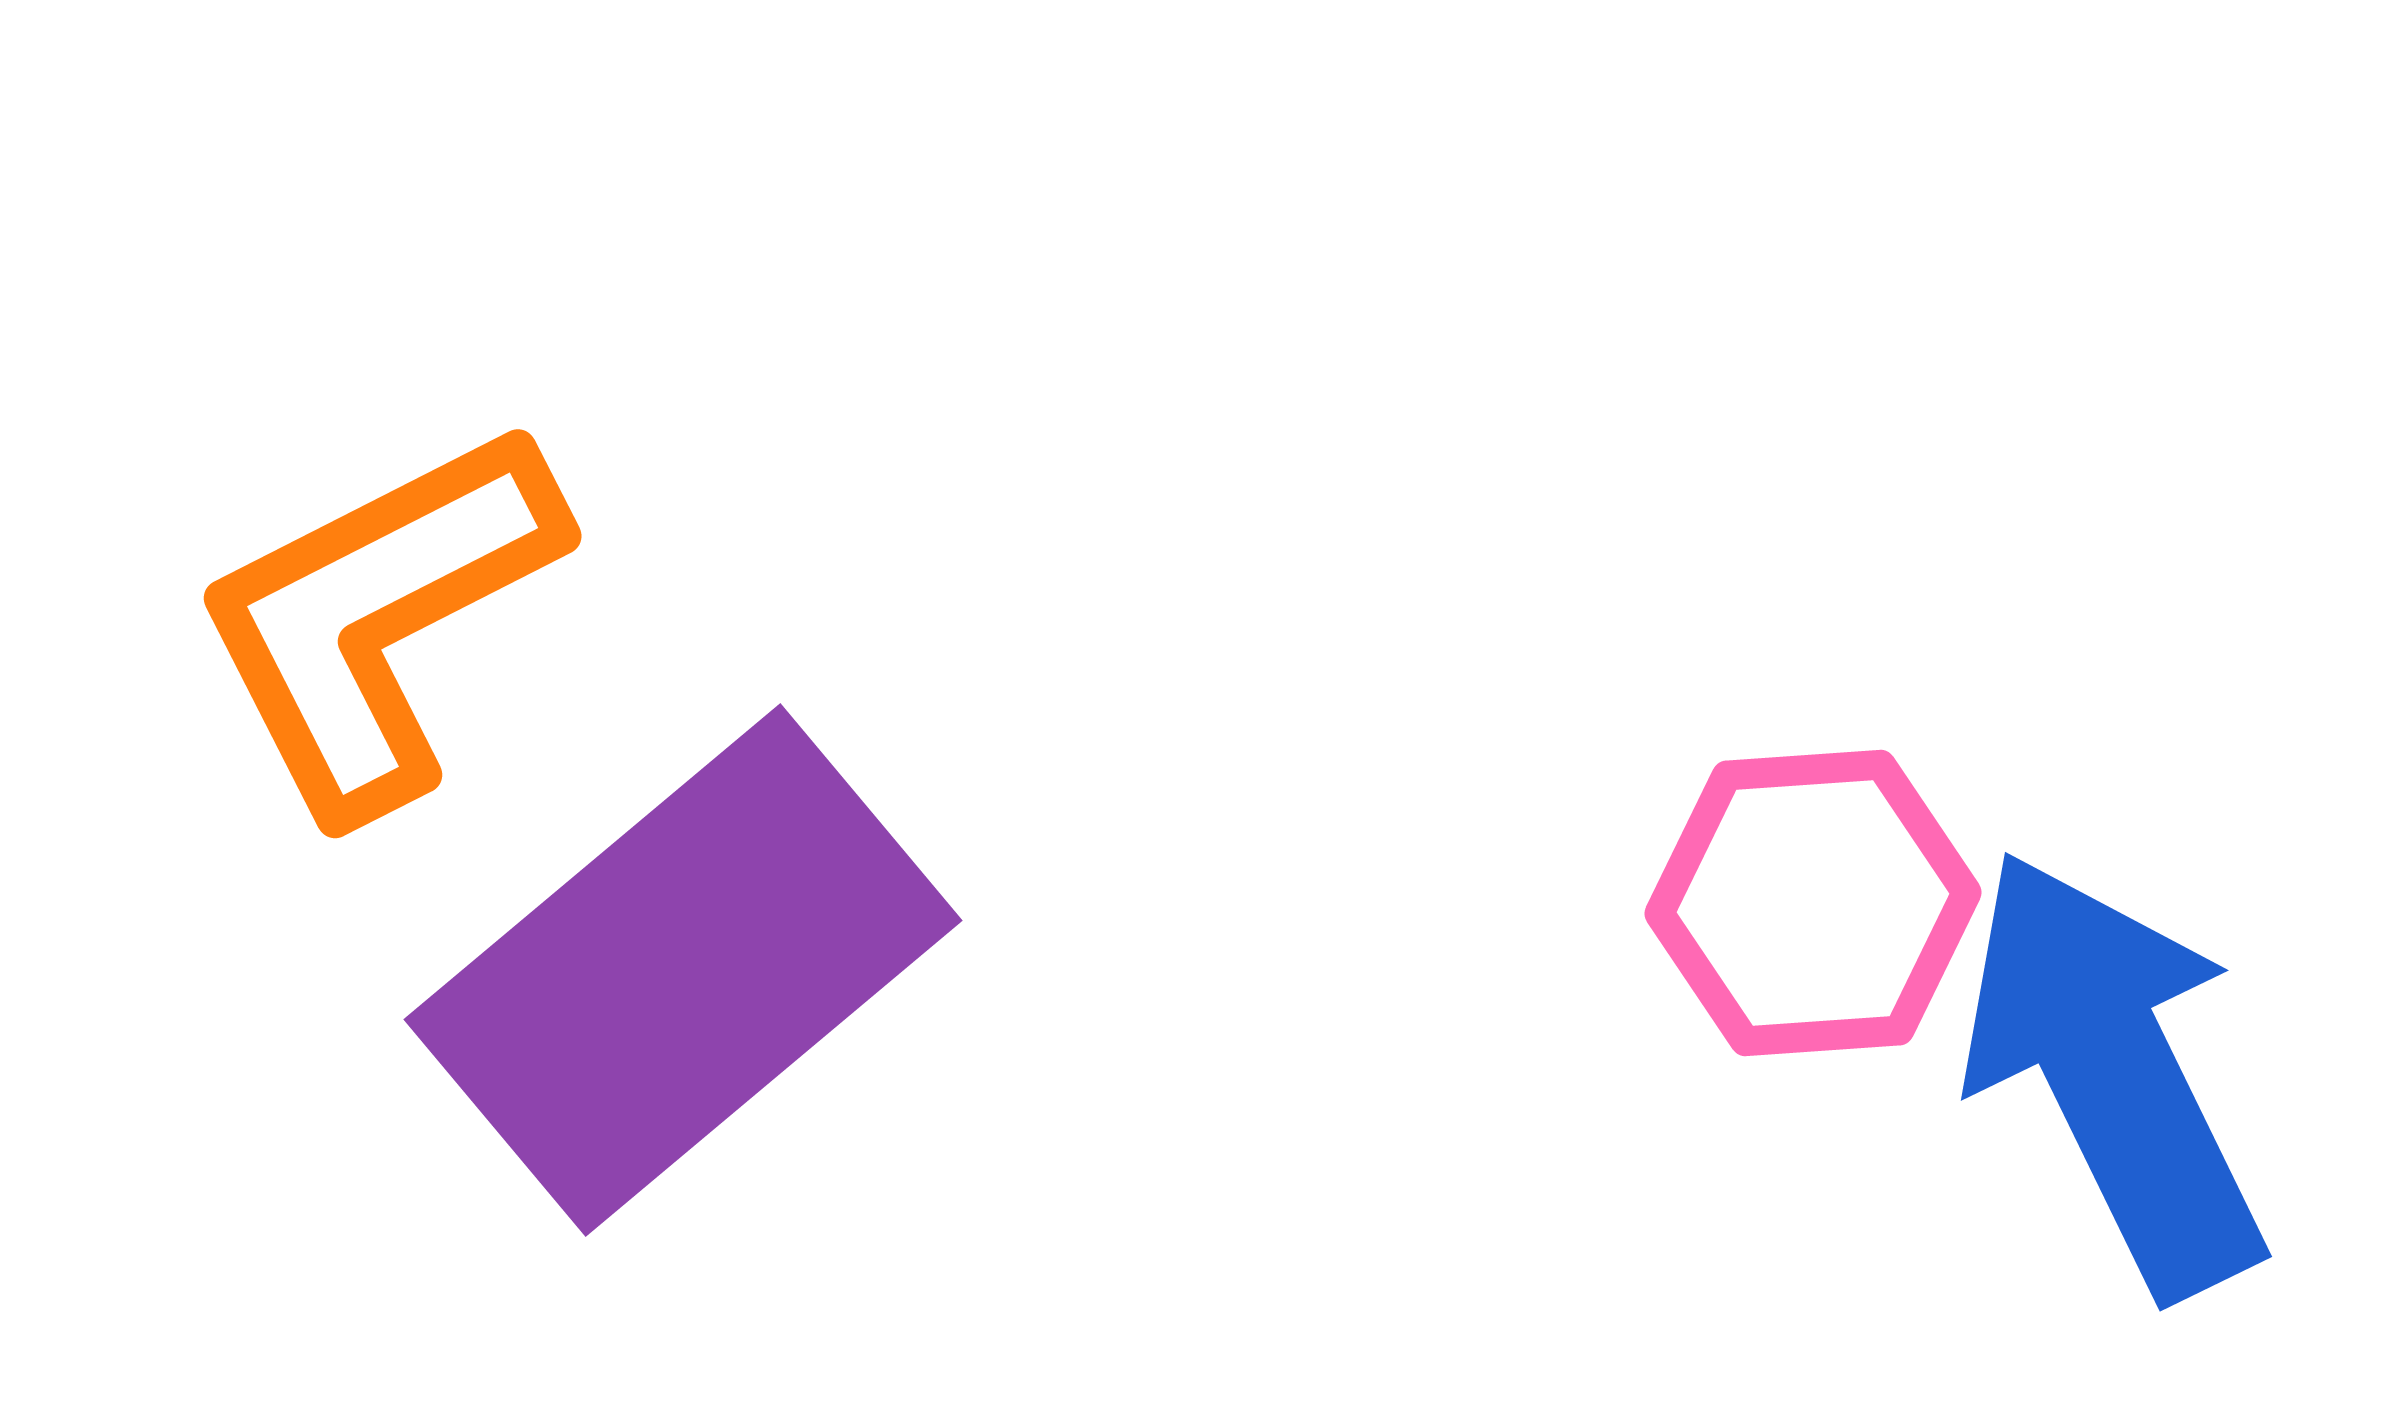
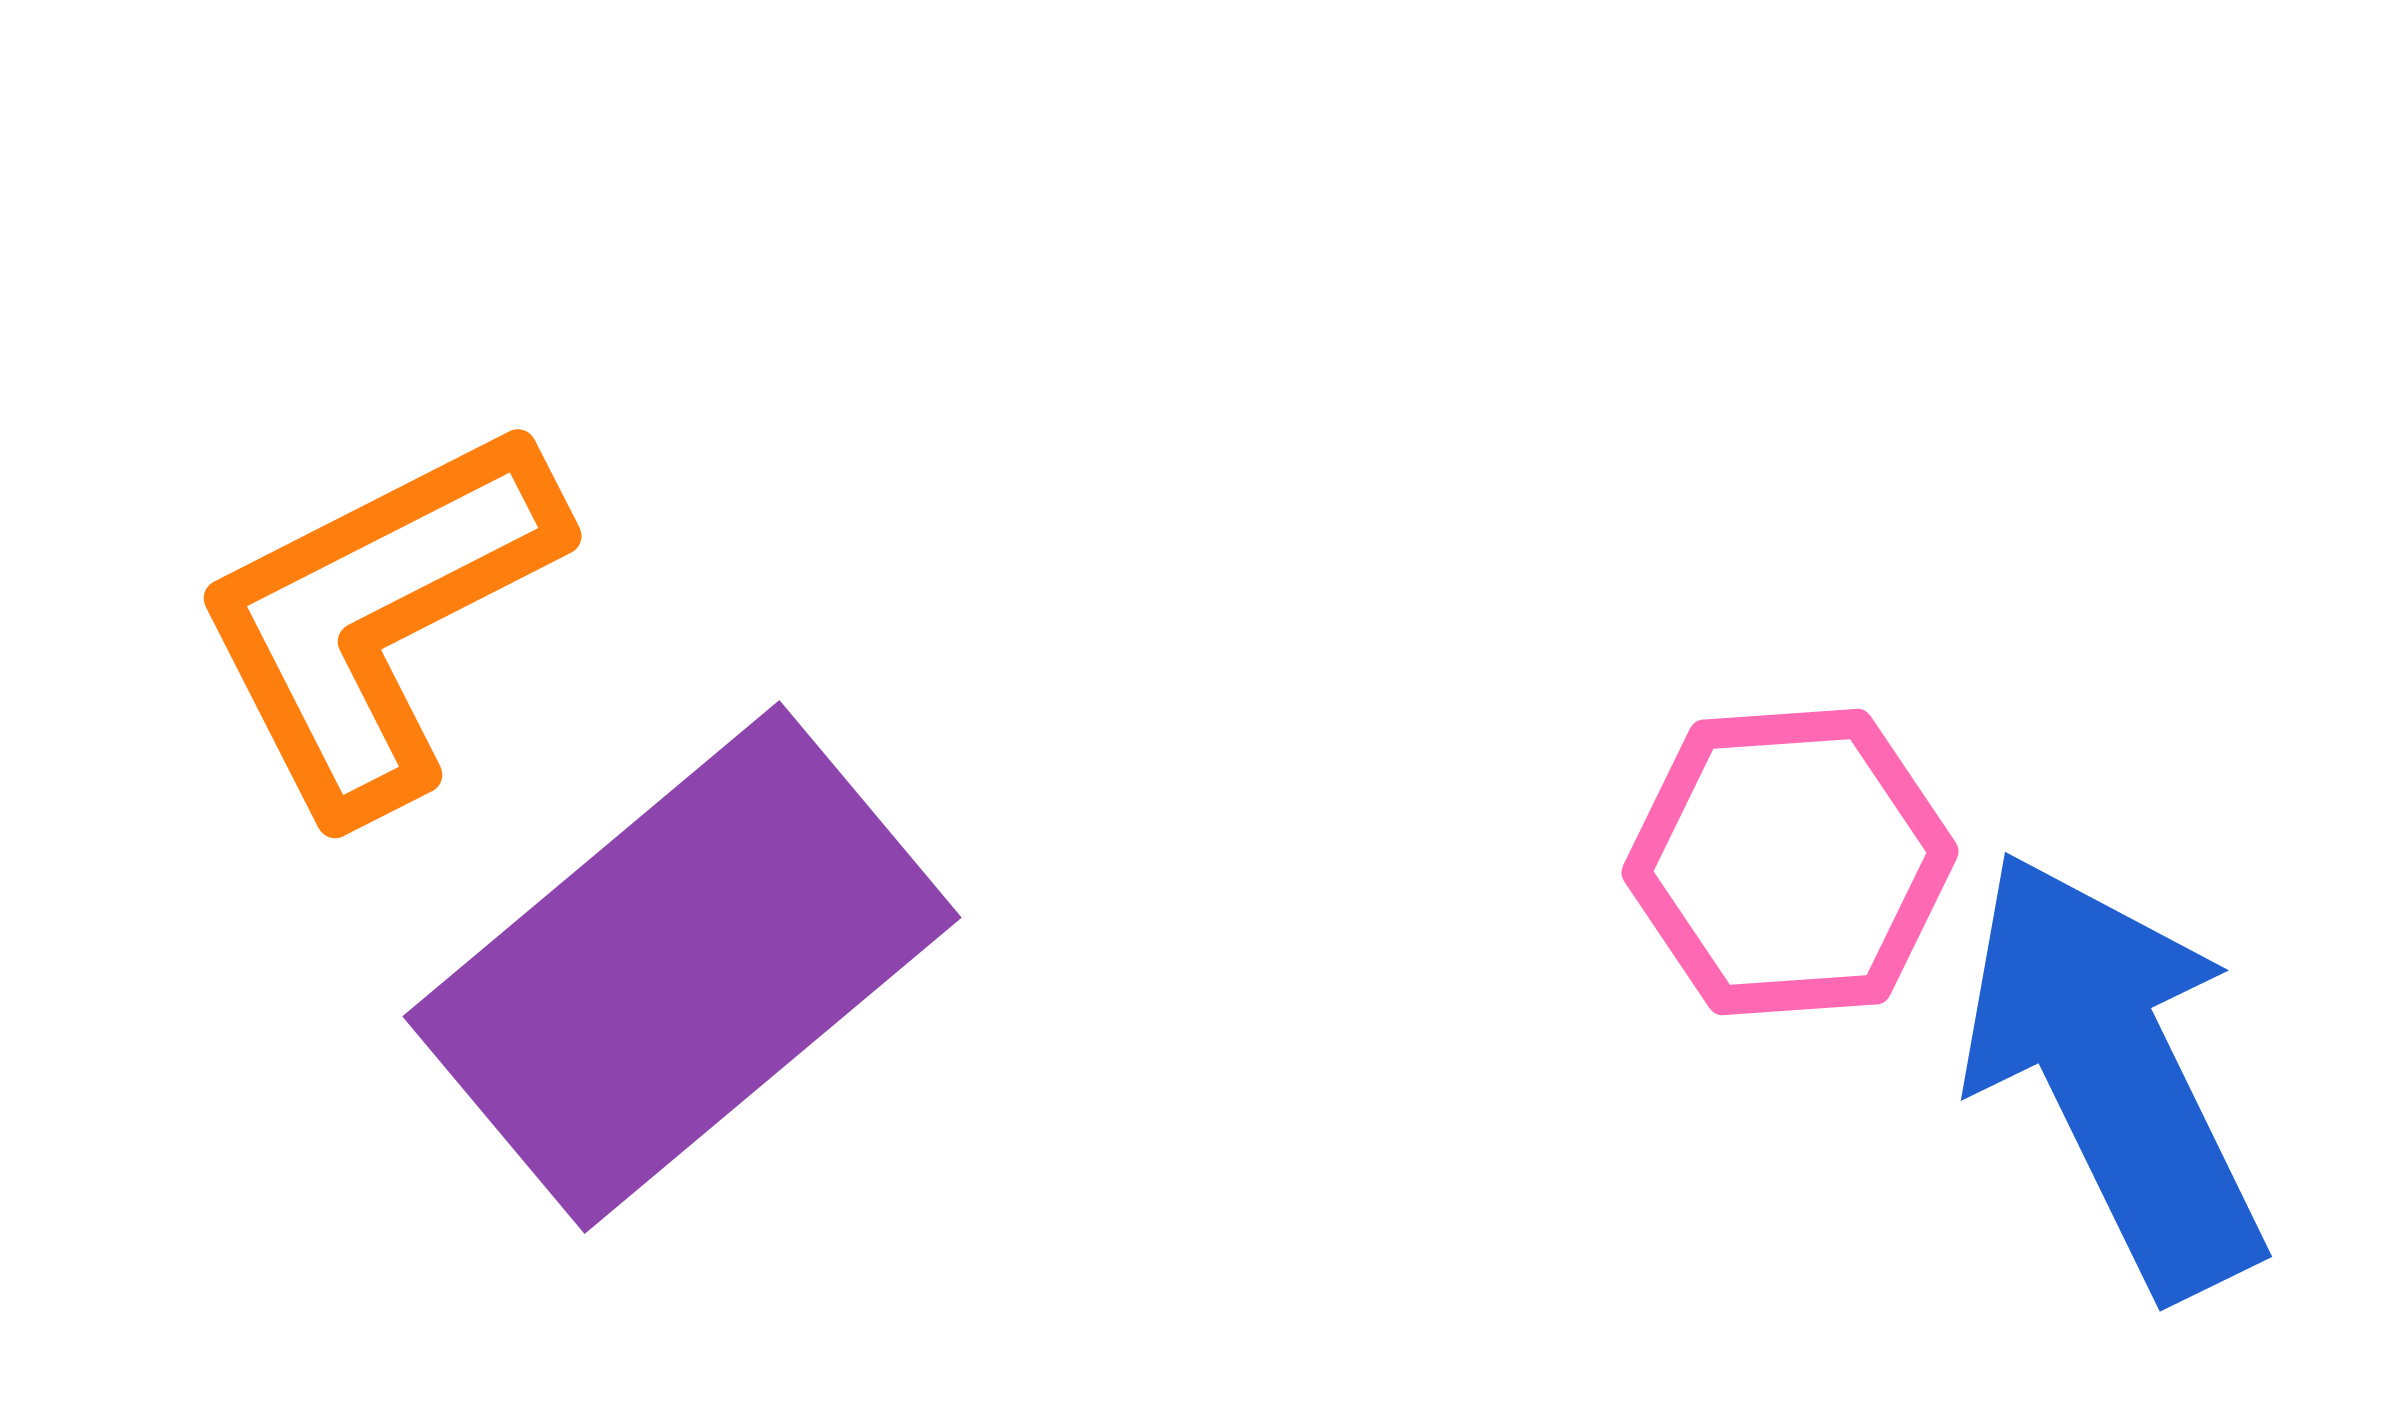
pink hexagon: moved 23 px left, 41 px up
purple rectangle: moved 1 px left, 3 px up
